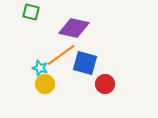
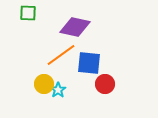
green square: moved 3 px left, 1 px down; rotated 12 degrees counterclockwise
purple diamond: moved 1 px right, 1 px up
blue square: moved 4 px right; rotated 10 degrees counterclockwise
cyan star: moved 18 px right, 22 px down; rotated 21 degrees clockwise
yellow circle: moved 1 px left
